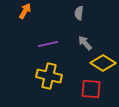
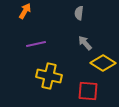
purple line: moved 12 px left
red square: moved 3 px left, 2 px down
